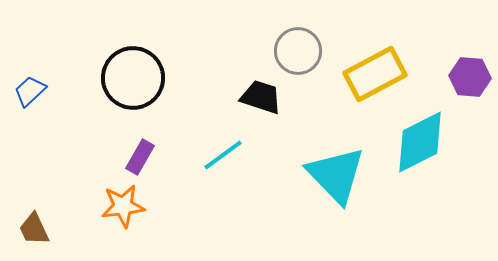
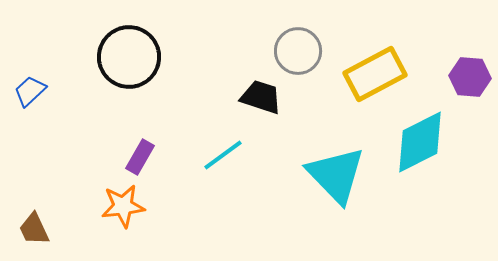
black circle: moved 4 px left, 21 px up
